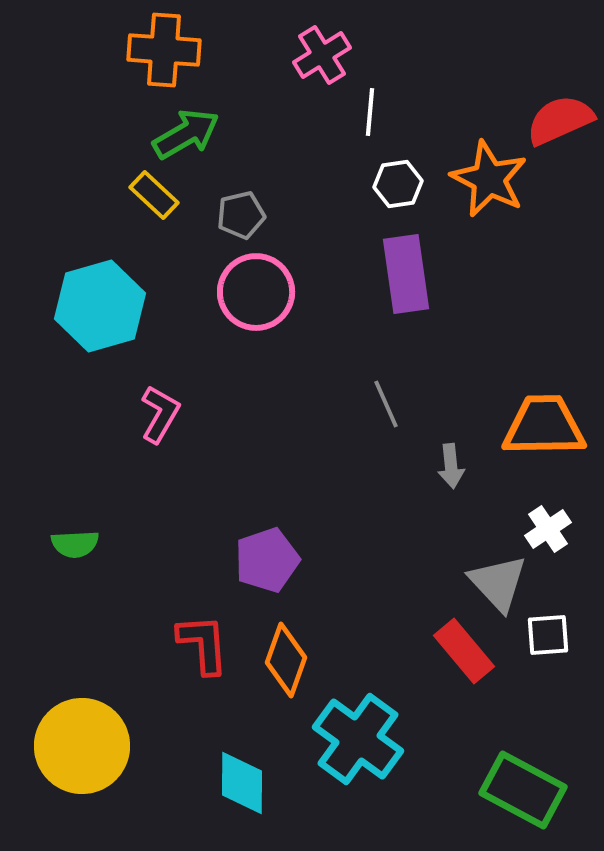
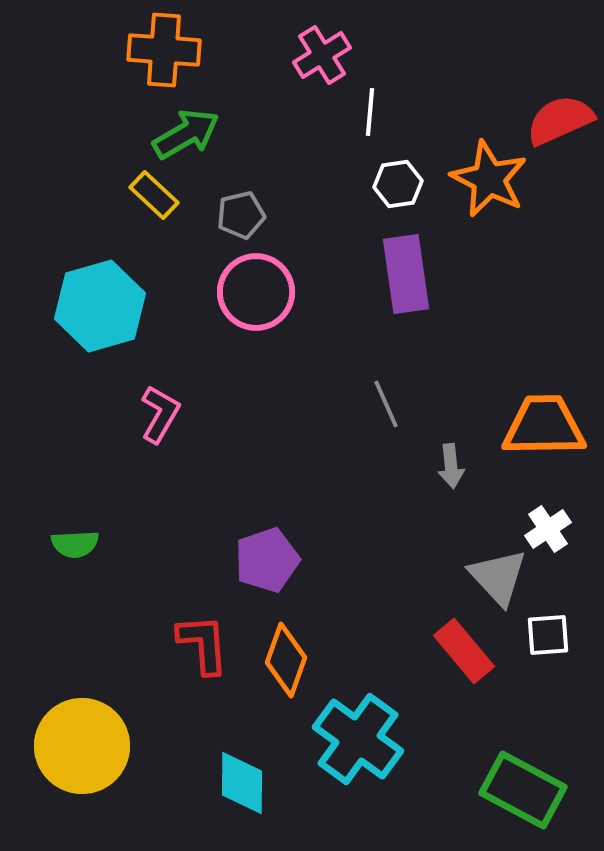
gray triangle: moved 6 px up
